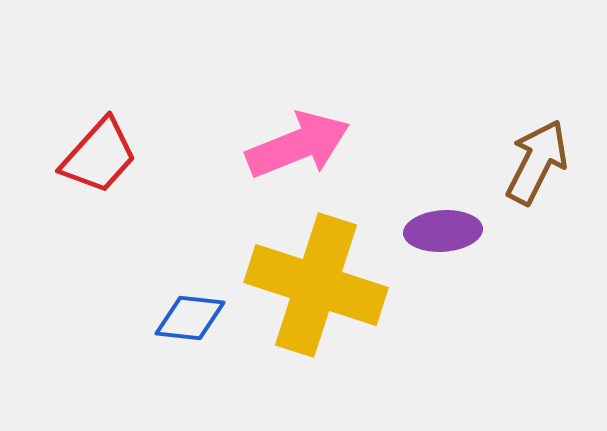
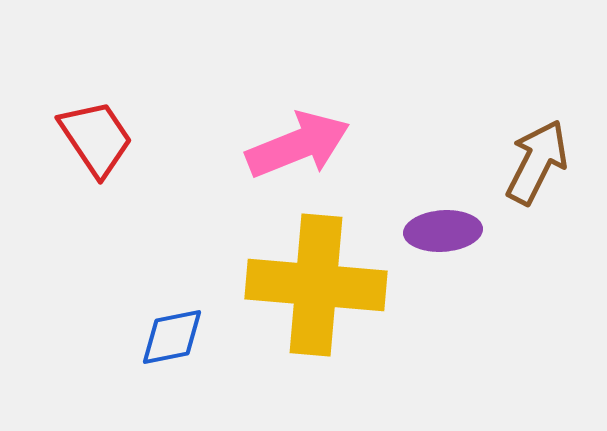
red trapezoid: moved 3 px left, 18 px up; rotated 76 degrees counterclockwise
yellow cross: rotated 13 degrees counterclockwise
blue diamond: moved 18 px left, 19 px down; rotated 18 degrees counterclockwise
